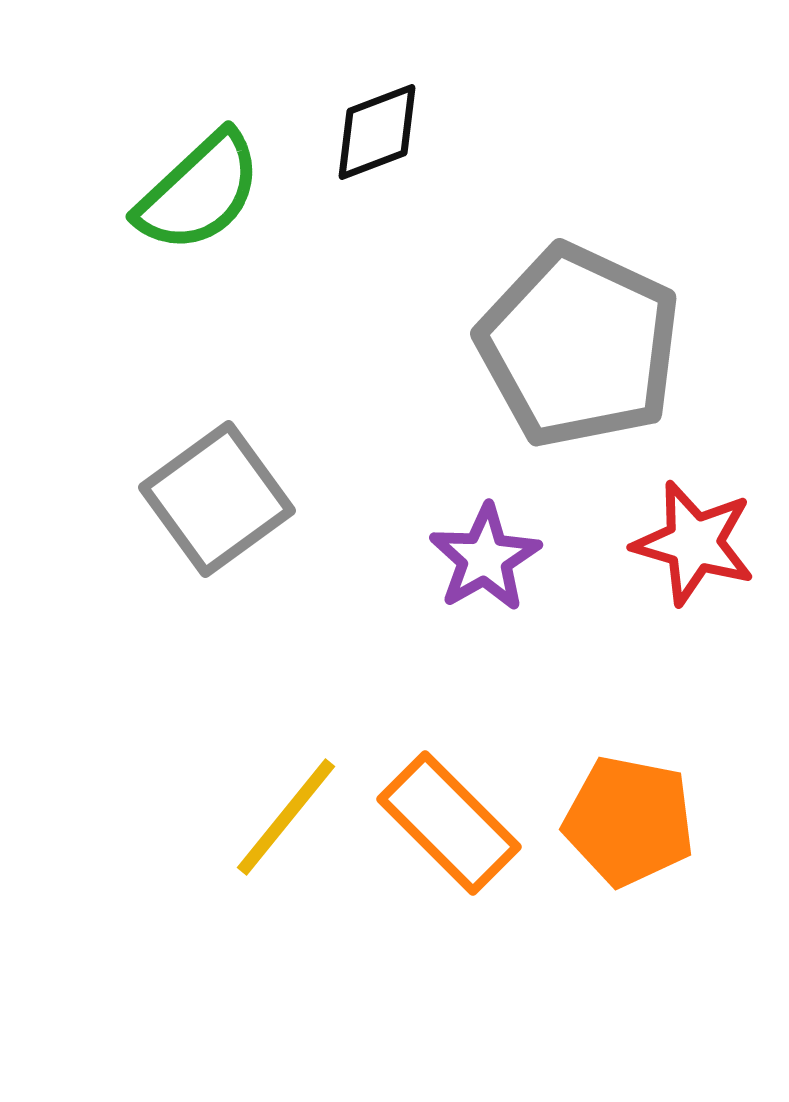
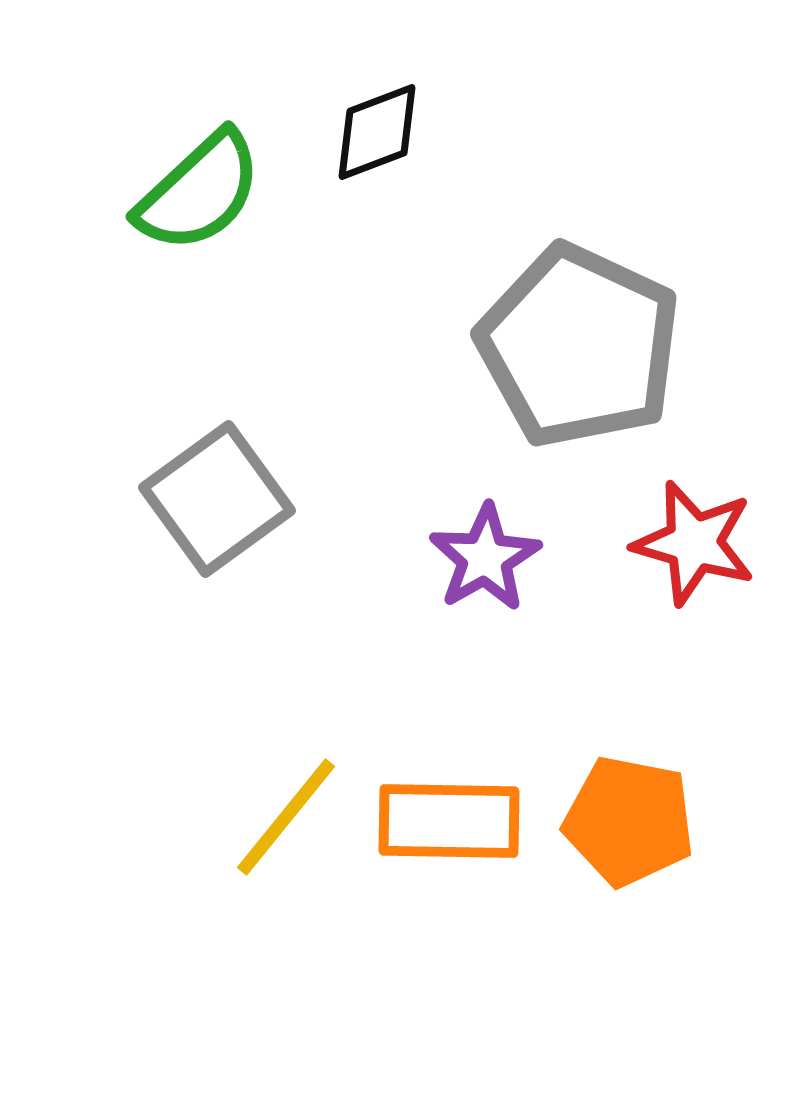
orange rectangle: moved 2 px up; rotated 44 degrees counterclockwise
